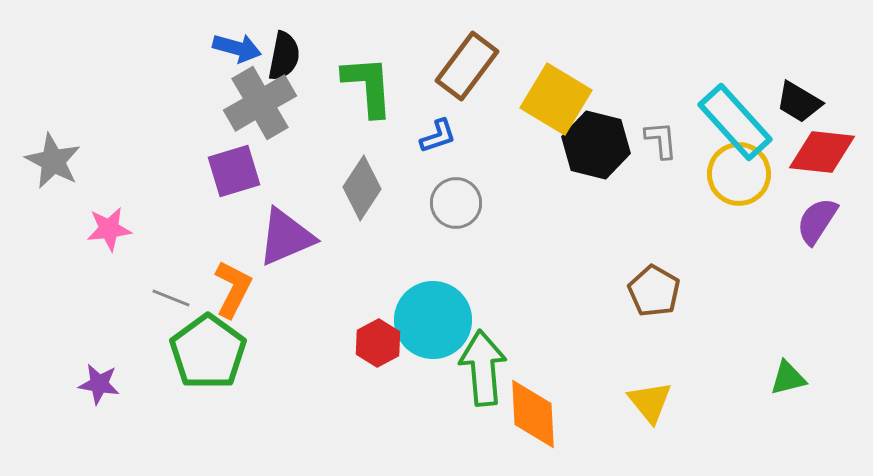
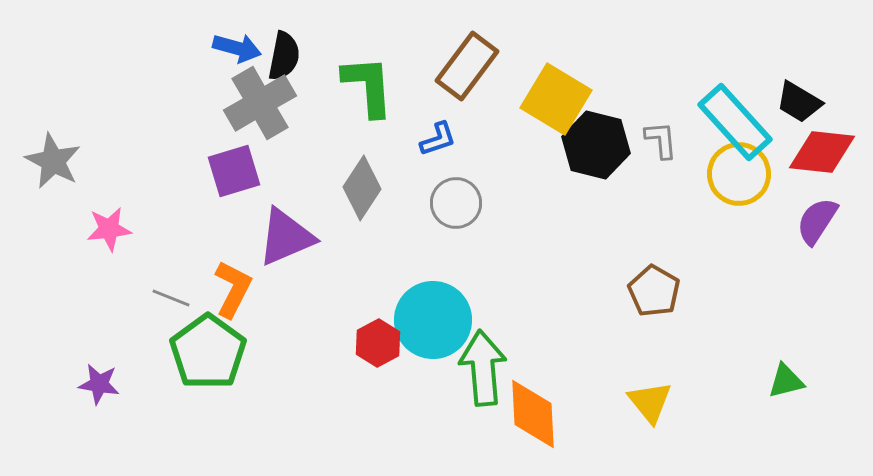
blue L-shape: moved 3 px down
green triangle: moved 2 px left, 3 px down
